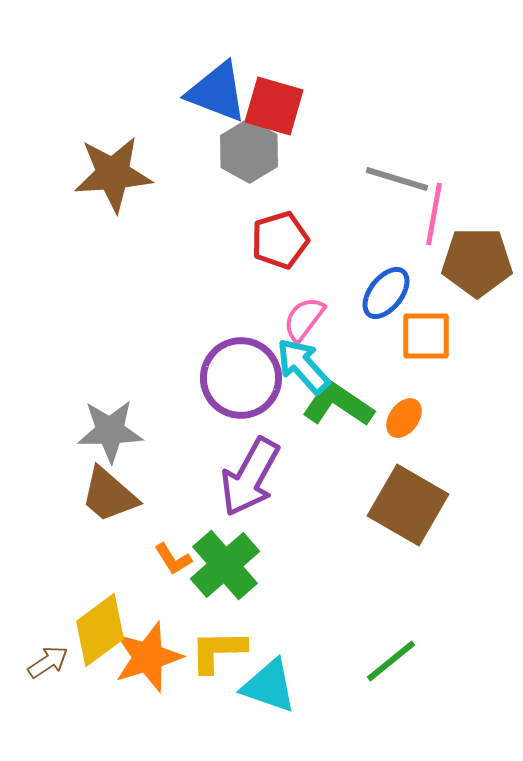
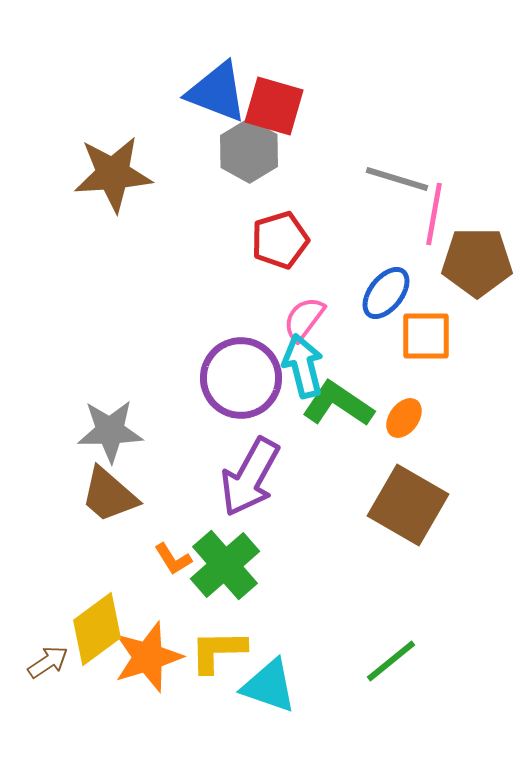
cyan arrow: rotated 28 degrees clockwise
yellow diamond: moved 3 px left, 1 px up
